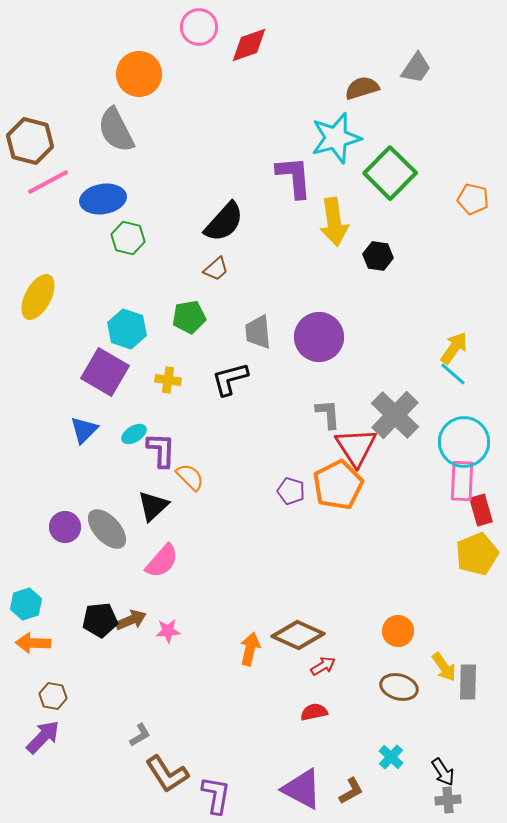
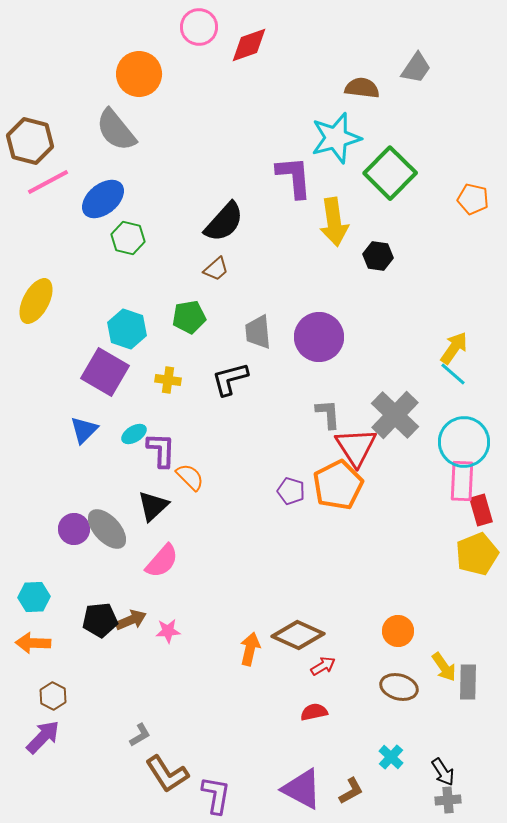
brown semicircle at (362, 88): rotated 24 degrees clockwise
gray semicircle at (116, 130): rotated 12 degrees counterclockwise
blue ellipse at (103, 199): rotated 30 degrees counterclockwise
yellow ellipse at (38, 297): moved 2 px left, 4 px down
purple circle at (65, 527): moved 9 px right, 2 px down
cyan hexagon at (26, 604): moved 8 px right, 7 px up; rotated 16 degrees clockwise
brown hexagon at (53, 696): rotated 16 degrees clockwise
